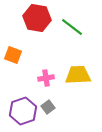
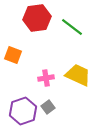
red hexagon: rotated 16 degrees counterclockwise
yellow trapezoid: rotated 28 degrees clockwise
